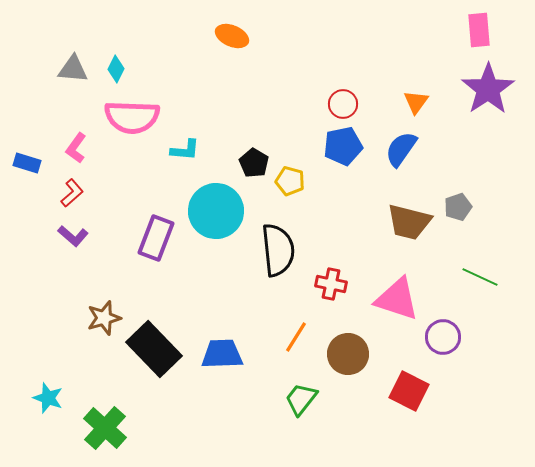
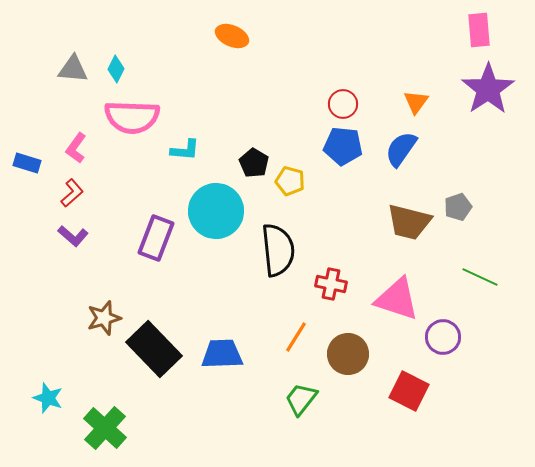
blue pentagon: rotated 18 degrees clockwise
